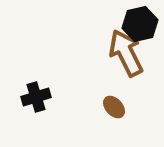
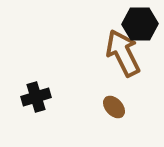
black hexagon: rotated 12 degrees clockwise
brown arrow: moved 3 px left
